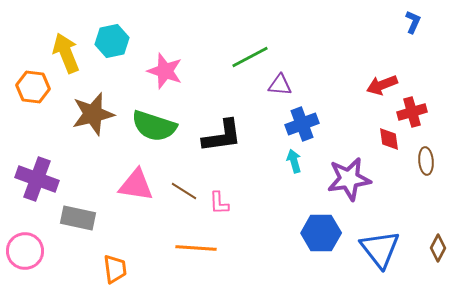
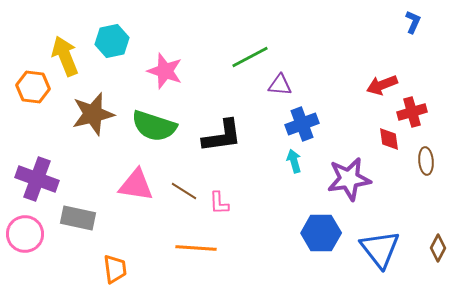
yellow arrow: moved 1 px left, 3 px down
pink circle: moved 17 px up
